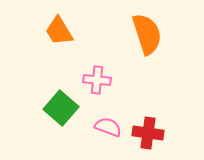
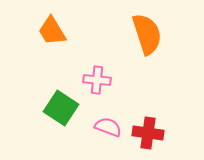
orange trapezoid: moved 7 px left
green square: rotated 8 degrees counterclockwise
